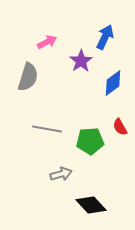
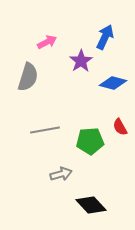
blue diamond: rotated 52 degrees clockwise
gray line: moved 2 px left, 1 px down; rotated 20 degrees counterclockwise
